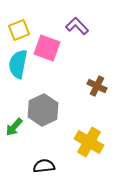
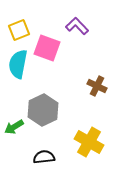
green arrow: rotated 18 degrees clockwise
black semicircle: moved 9 px up
